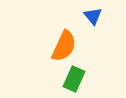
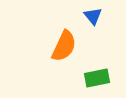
green rectangle: moved 23 px right, 1 px up; rotated 55 degrees clockwise
